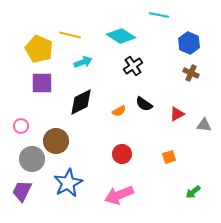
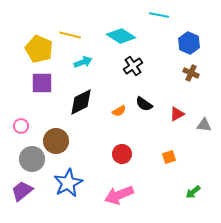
purple trapezoid: rotated 25 degrees clockwise
